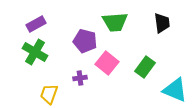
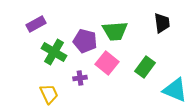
green trapezoid: moved 9 px down
green cross: moved 19 px right
yellow trapezoid: rotated 135 degrees clockwise
